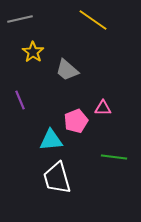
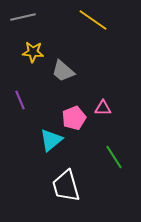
gray line: moved 3 px right, 2 px up
yellow star: rotated 30 degrees counterclockwise
gray trapezoid: moved 4 px left, 1 px down
pink pentagon: moved 2 px left, 3 px up
cyan triangle: rotated 35 degrees counterclockwise
green line: rotated 50 degrees clockwise
white trapezoid: moved 9 px right, 8 px down
